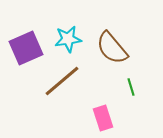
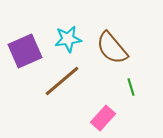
purple square: moved 1 px left, 3 px down
pink rectangle: rotated 60 degrees clockwise
